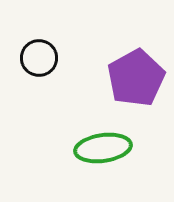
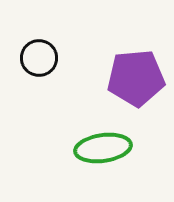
purple pentagon: rotated 24 degrees clockwise
